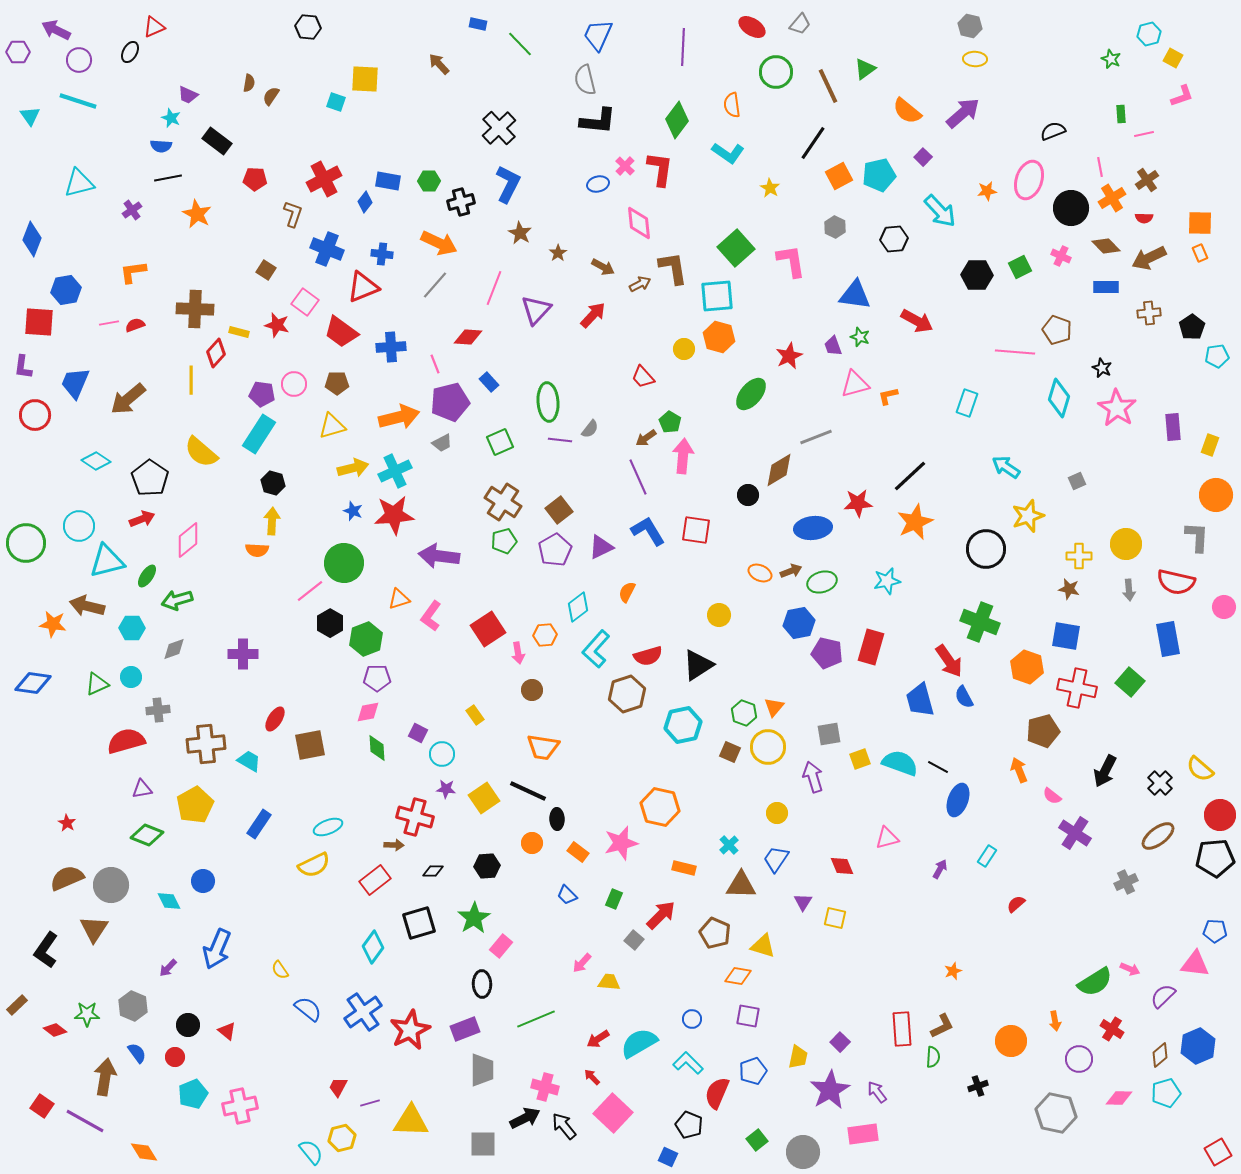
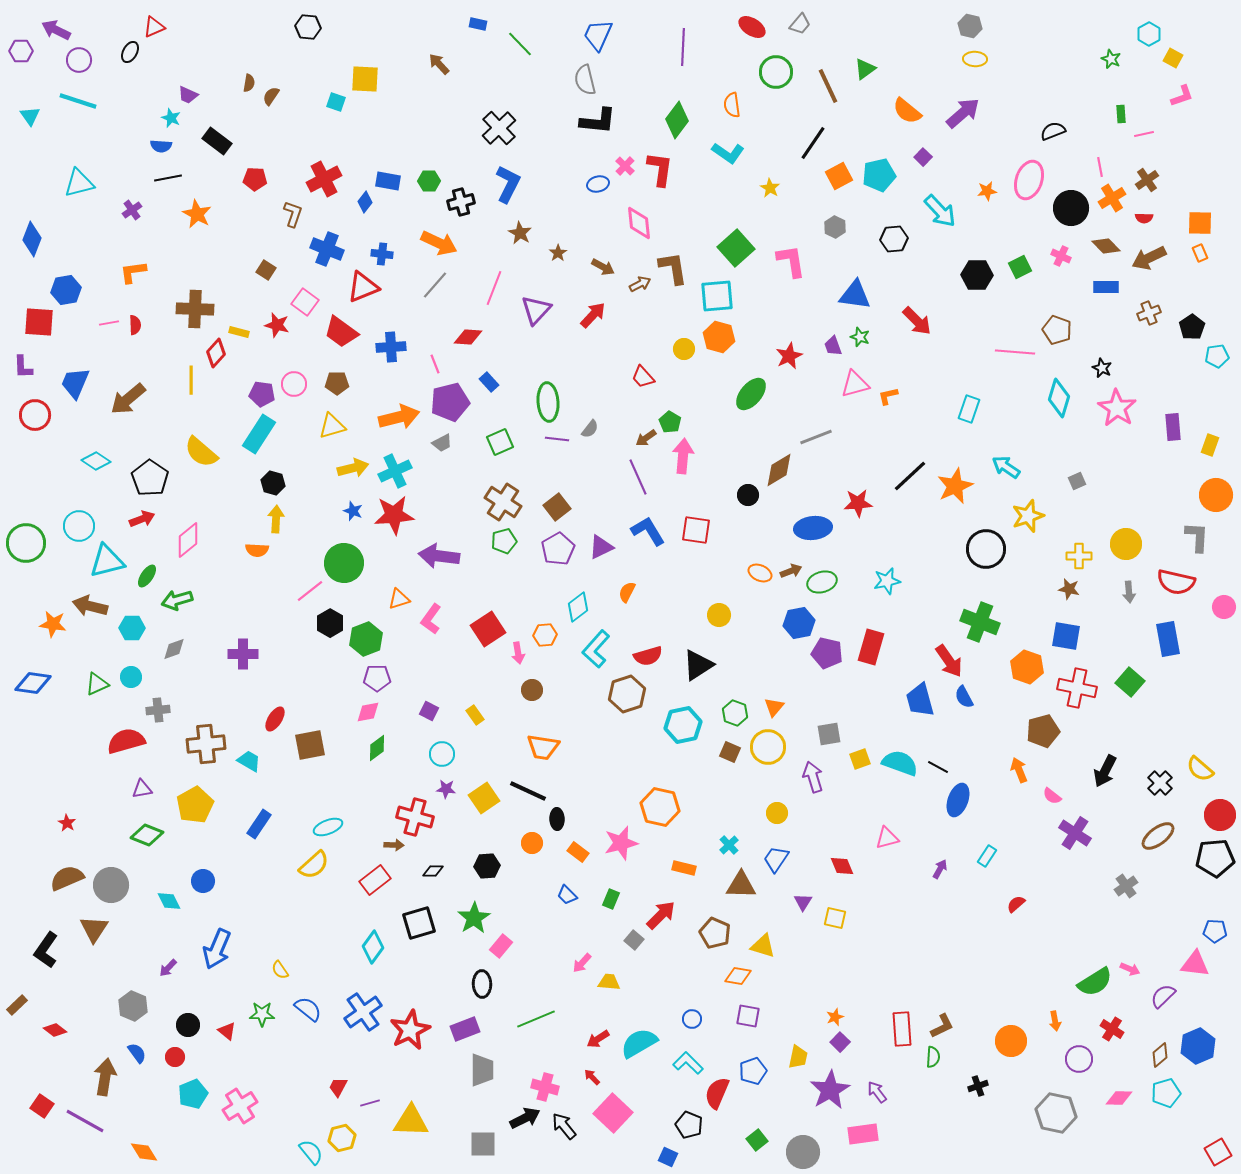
cyan hexagon at (1149, 34): rotated 15 degrees counterclockwise
purple hexagon at (18, 52): moved 3 px right, 1 px up
brown cross at (1149, 313): rotated 15 degrees counterclockwise
red arrow at (917, 321): rotated 16 degrees clockwise
red semicircle at (135, 325): rotated 108 degrees clockwise
purple L-shape at (23, 367): rotated 10 degrees counterclockwise
cyan rectangle at (967, 403): moved 2 px right, 6 px down
purple line at (560, 440): moved 3 px left, 1 px up
brown square at (559, 510): moved 2 px left, 3 px up
yellow arrow at (272, 521): moved 4 px right, 2 px up
orange star at (915, 522): moved 40 px right, 36 px up
purple pentagon at (555, 550): moved 3 px right, 1 px up
gray arrow at (1129, 590): moved 2 px down
brown arrow at (87, 606): moved 3 px right
pink L-shape at (431, 616): moved 3 px down
green hexagon at (744, 713): moved 9 px left
purple square at (418, 733): moved 11 px right, 22 px up
green diamond at (377, 748): rotated 56 degrees clockwise
yellow semicircle at (314, 865): rotated 16 degrees counterclockwise
gray cross at (1126, 882): moved 4 px down; rotated 10 degrees counterclockwise
green rectangle at (614, 899): moved 3 px left
orange star at (953, 971): moved 118 px left, 46 px down
green star at (87, 1014): moved 175 px right
pink cross at (240, 1106): rotated 20 degrees counterclockwise
